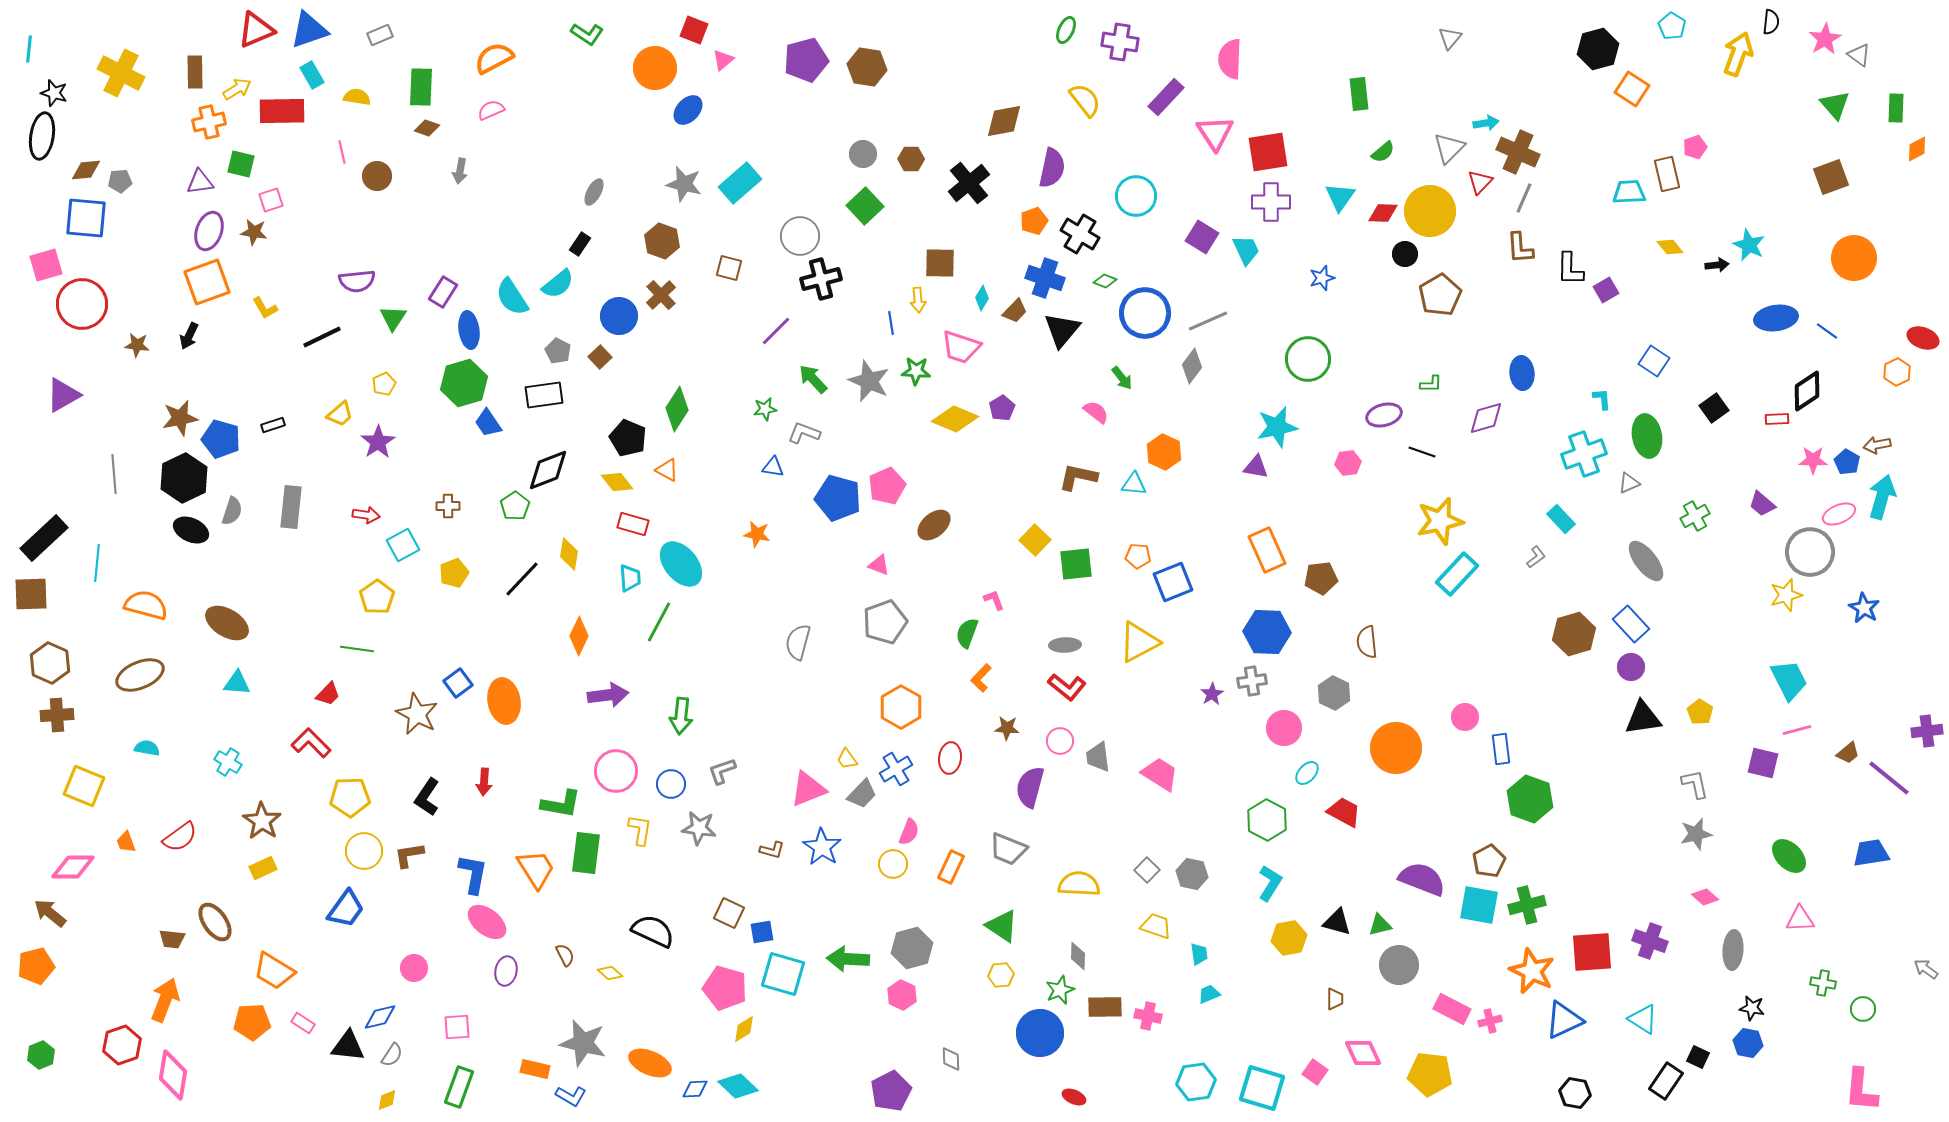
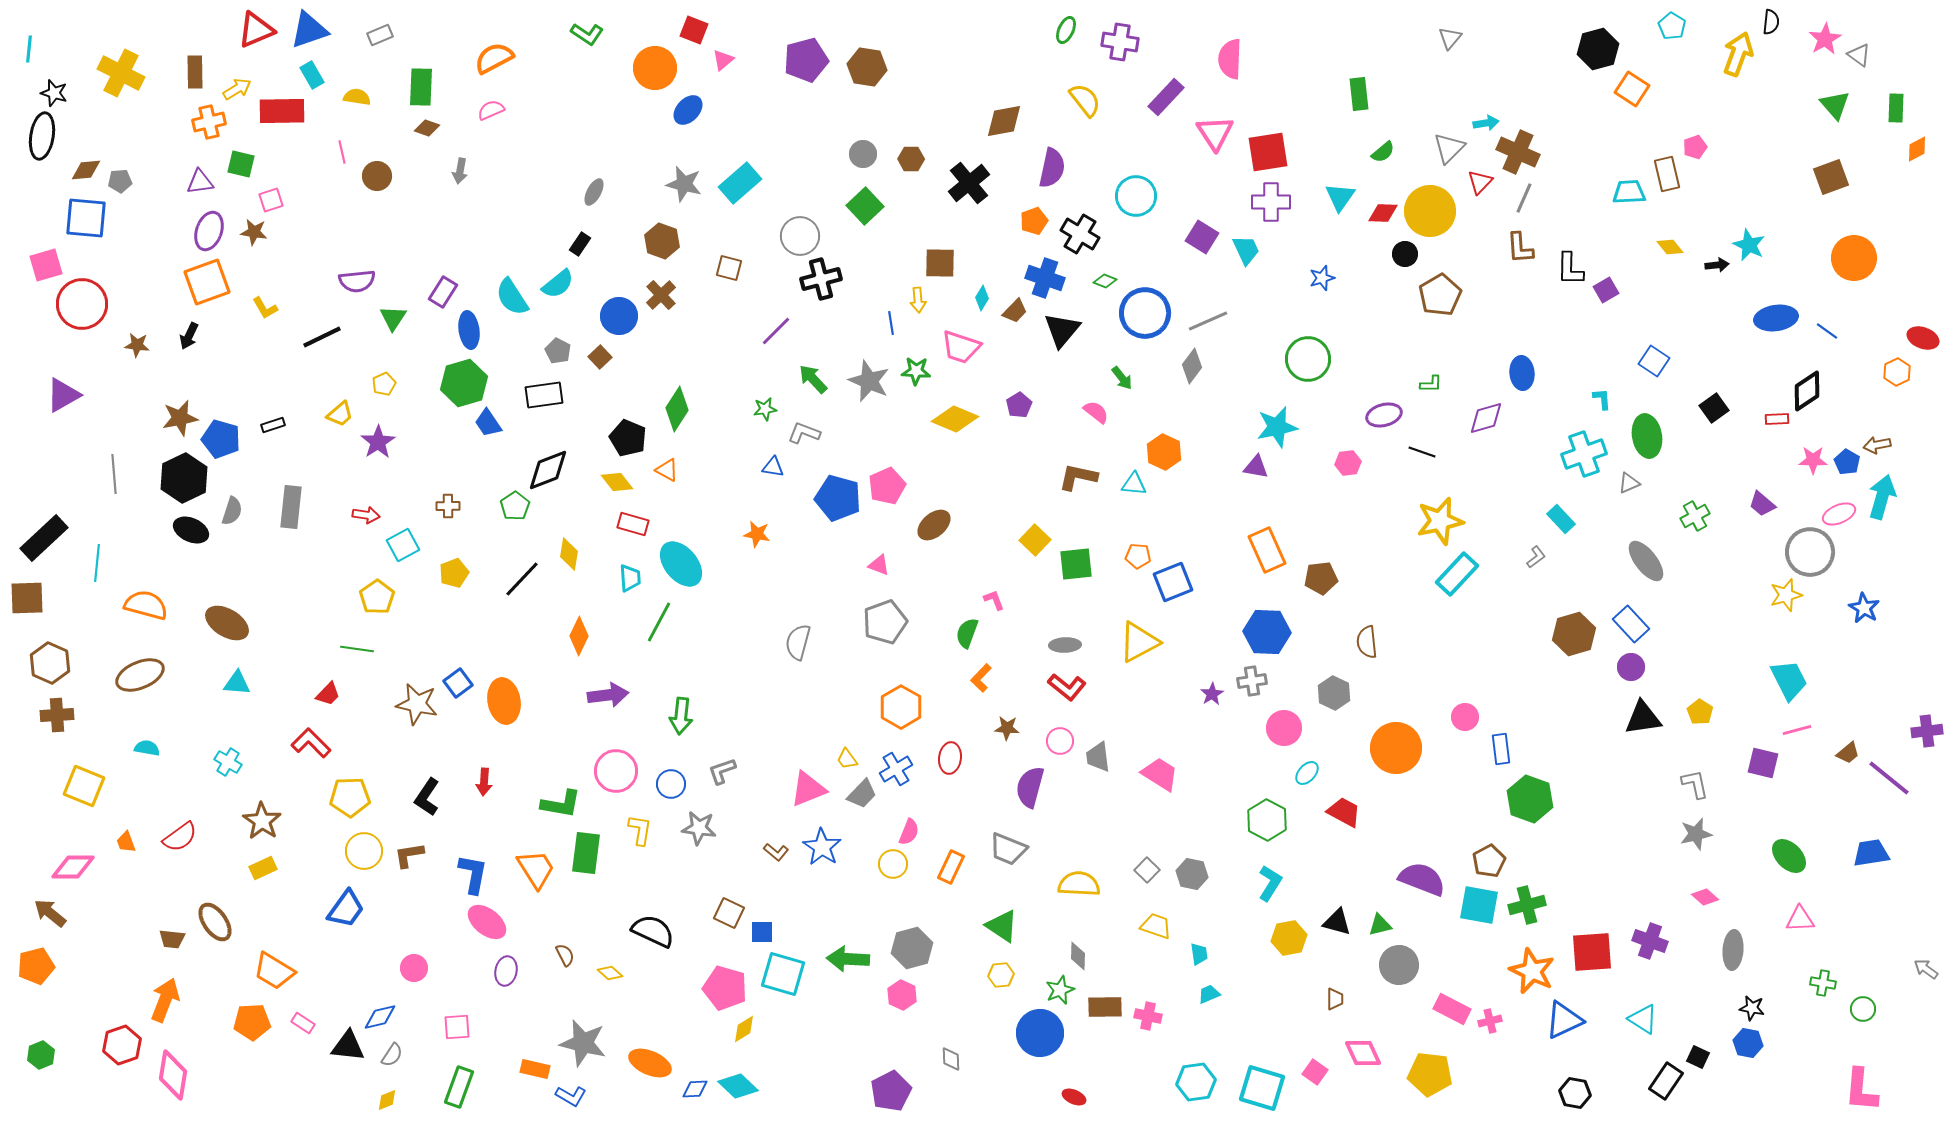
purple pentagon at (1002, 408): moved 17 px right, 3 px up
brown square at (31, 594): moved 4 px left, 4 px down
brown star at (417, 714): moved 10 px up; rotated 15 degrees counterclockwise
brown L-shape at (772, 850): moved 4 px right, 2 px down; rotated 25 degrees clockwise
blue square at (762, 932): rotated 10 degrees clockwise
